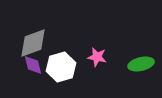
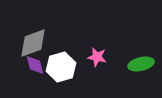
purple diamond: moved 2 px right
